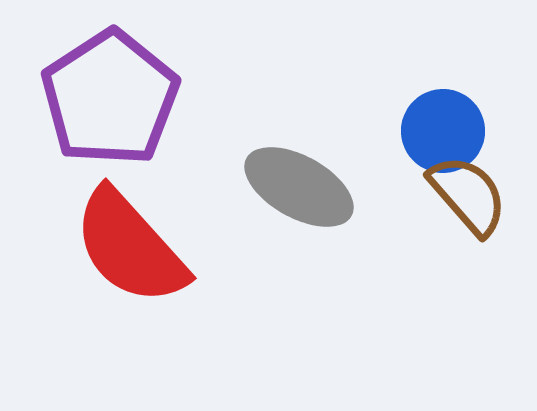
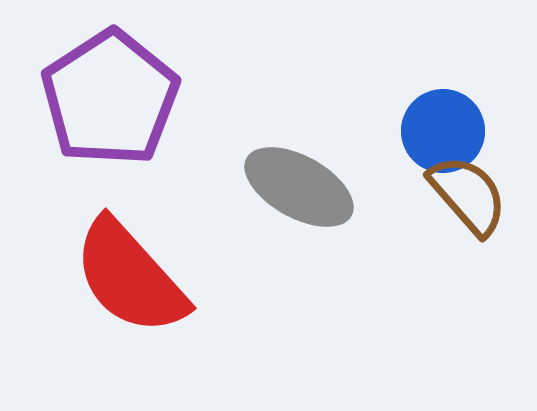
red semicircle: moved 30 px down
